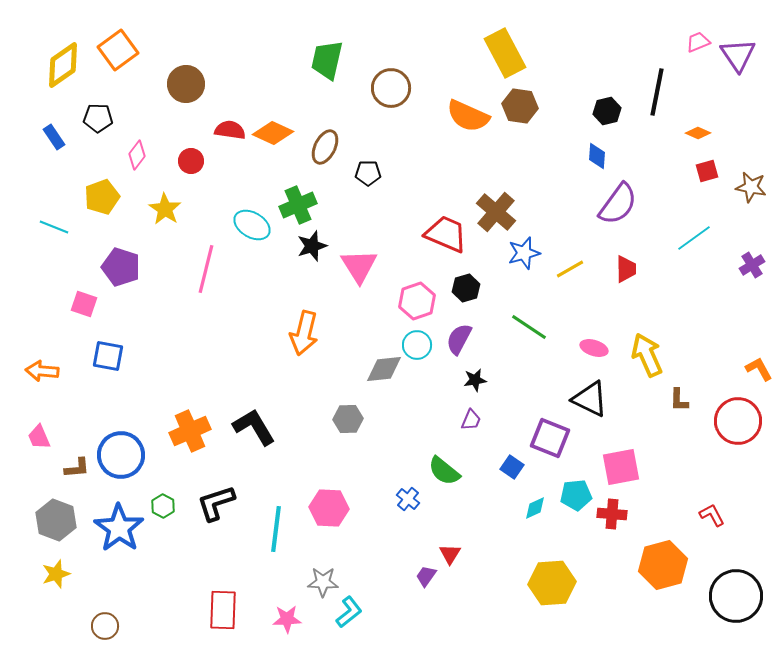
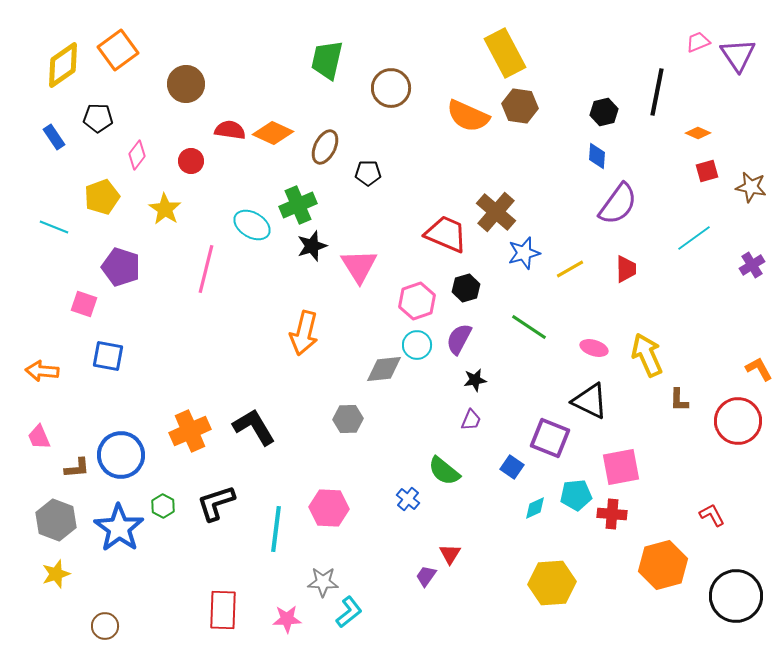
black hexagon at (607, 111): moved 3 px left, 1 px down
black triangle at (590, 399): moved 2 px down
